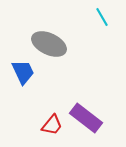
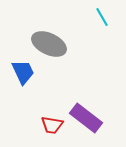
red trapezoid: rotated 60 degrees clockwise
